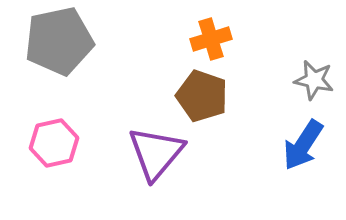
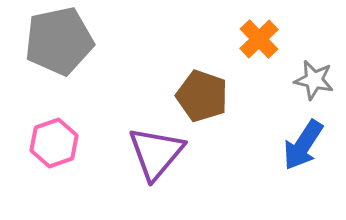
orange cross: moved 48 px right; rotated 27 degrees counterclockwise
pink hexagon: rotated 6 degrees counterclockwise
